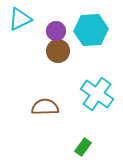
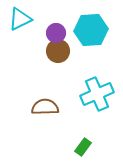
purple circle: moved 2 px down
cyan cross: rotated 32 degrees clockwise
